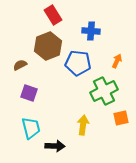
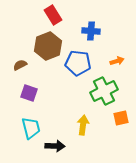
orange arrow: rotated 48 degrees clockwise
